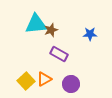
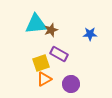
yellow square: moved 15 px right, 18 px up; rotated 24 degrees clockwise
